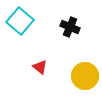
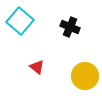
red triangle: moved 3 px left
